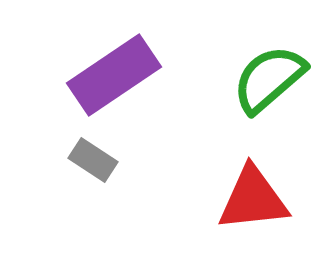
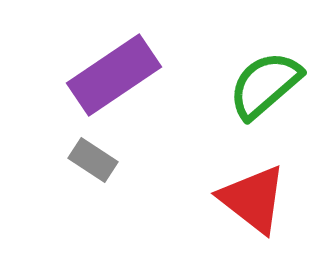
green semicircle: moved 4 px left, 6 px down
red triangle: rotated 44 degrees clockwise
